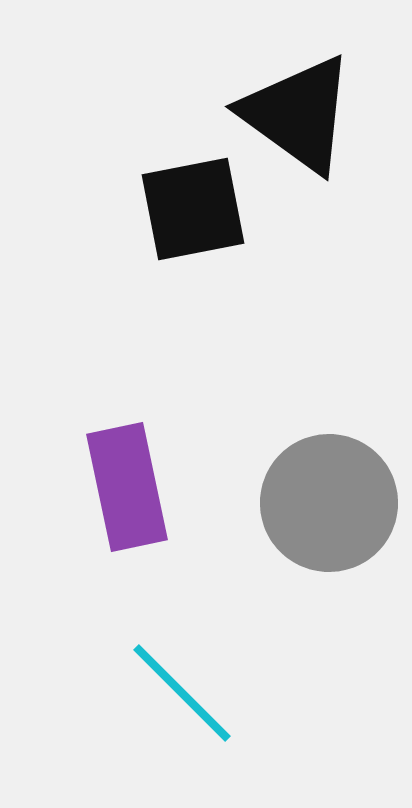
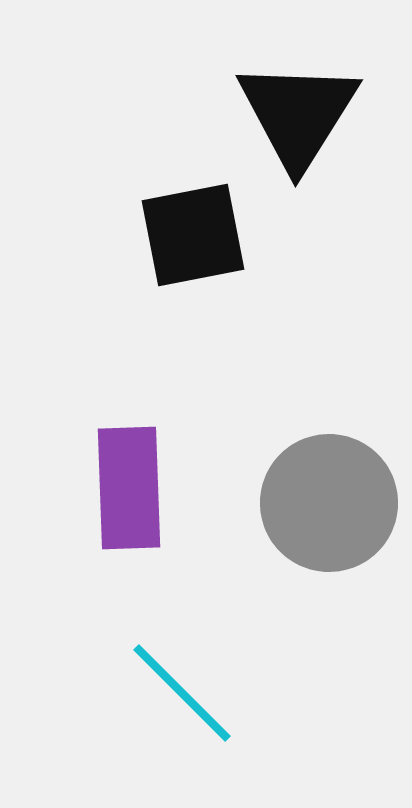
black triangle: rotated 26 degrees clockwise
black square: moved 26 px down
purple rectangle: moved 2 px right, 1 px down; rotated 10 degrees clockwise
